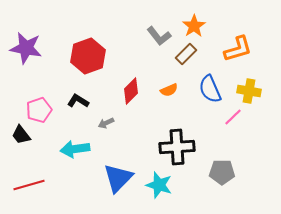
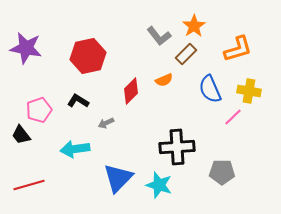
red hexagon: rotated 8 degrees clockwise
orange semicircle: moved 5 px left, 10 px up
